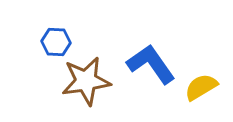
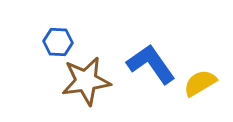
blue hexagon: moved 2 px right
yellow semicircle: moved 1 px left, 4 px up
